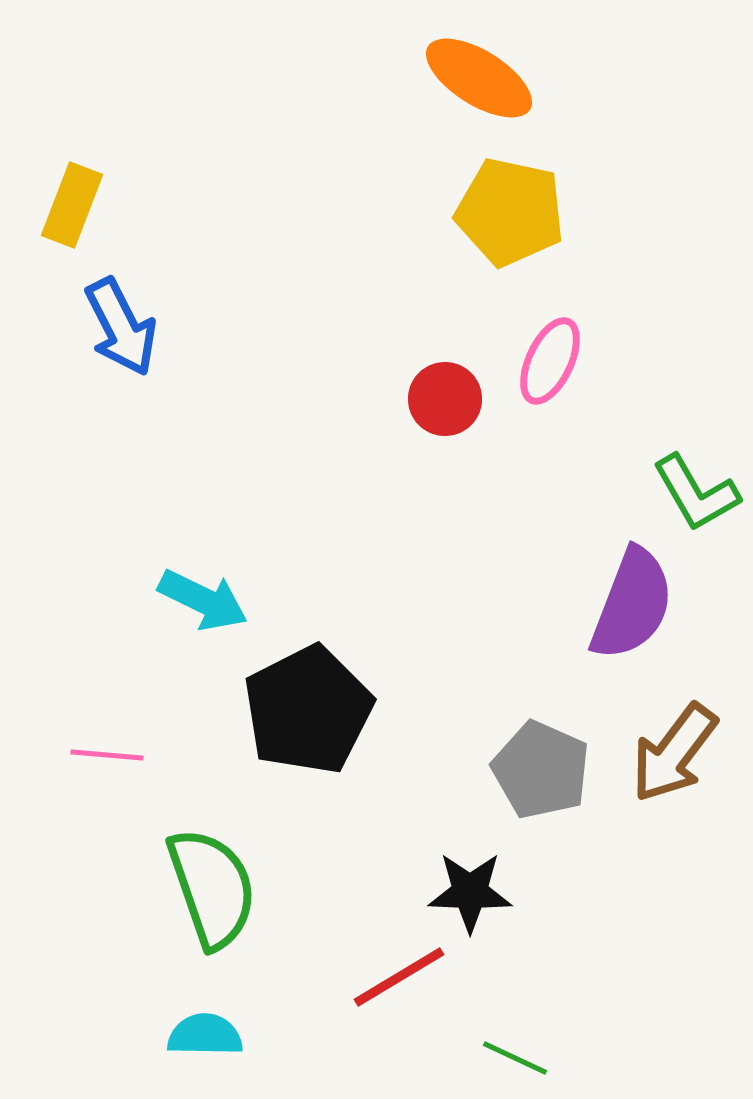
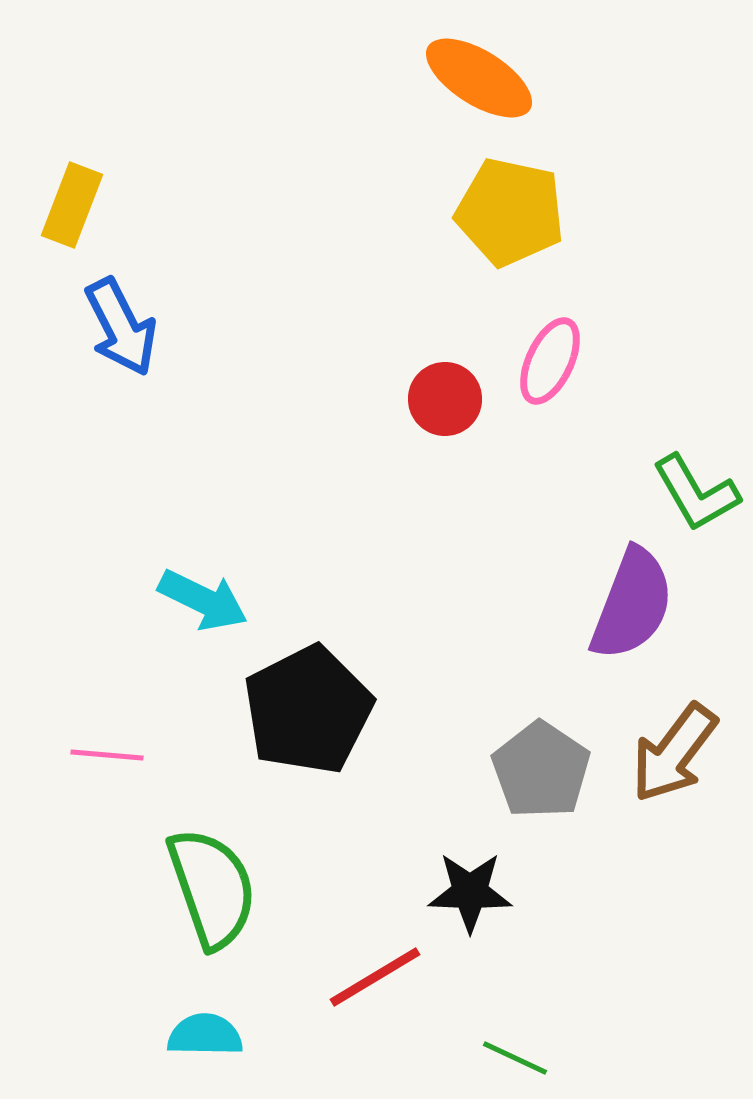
gray pentagon: rotated 10 degrees clockwise
red line: moved 24 px left
